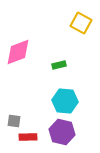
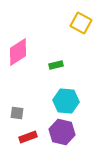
pink diamond: rotated 12 degrees counterclockwise
green rectangle: moved 3 px left
cyan hexagon: moved 1 px right
gray square: moved 3 px right, 8 px up
red rectangle: rotated 18 degrees counterclockwise
